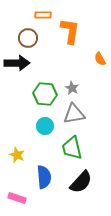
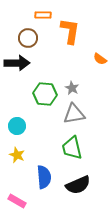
orange semicircle: rotated 24 degrees counterclockwise
cyan circle: moved 28 px left
black semicircle: moved 3 px left, 3 px down; rotated 25 degrees clockwise
pink rectangle: moved 3 px down; rotated 12 degrees clockwise
